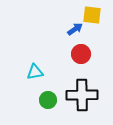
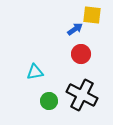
black cross: rotated 28 degrees clockwise
green circle: moved 1 px right, 1 px down
